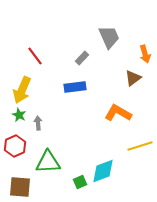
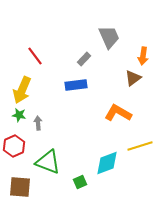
orange arrow: moved 2 px left, 2 px down; rotated 24 degrees clockwise
gray rectangle: moved 2 px right, 1 px down
blue rectangle: moved 1 px right, 2 px up
green star: rotated 16 degrees counterclockwise
red hexagon: moved 1 px left
green triangle: rotated 24 degrees clockwise
cyan diamond: moved 4 px right, 8 px up
